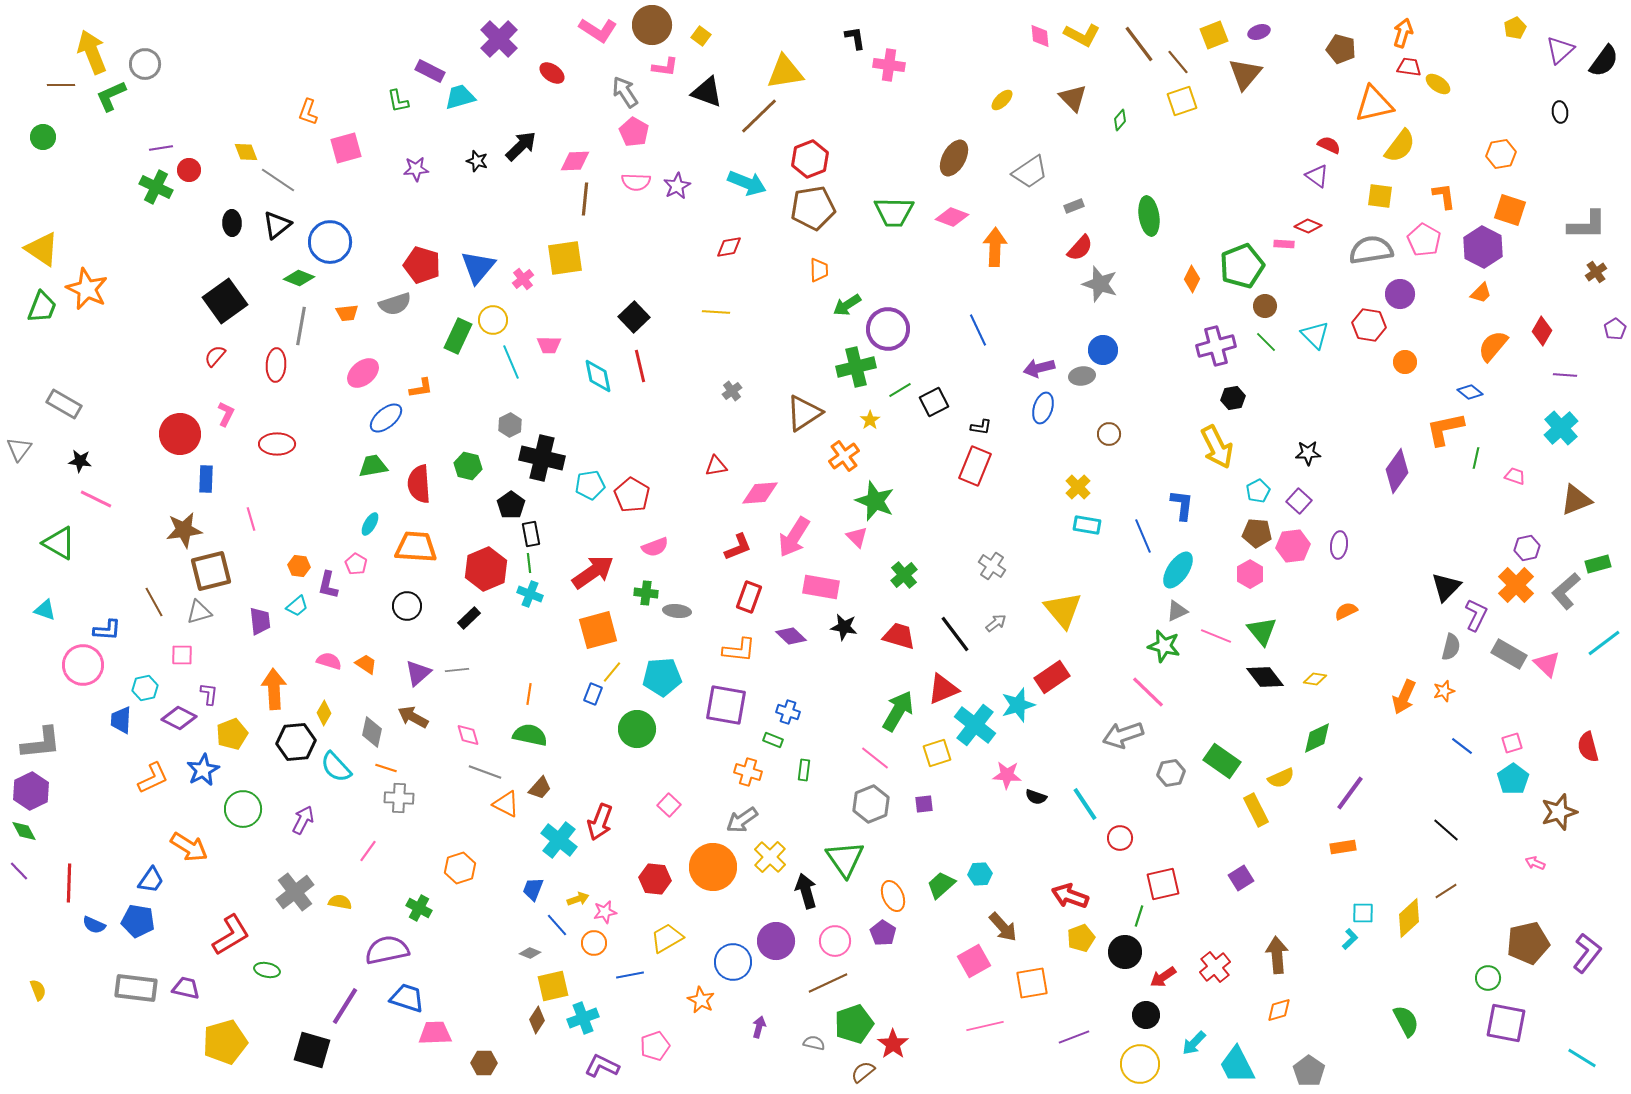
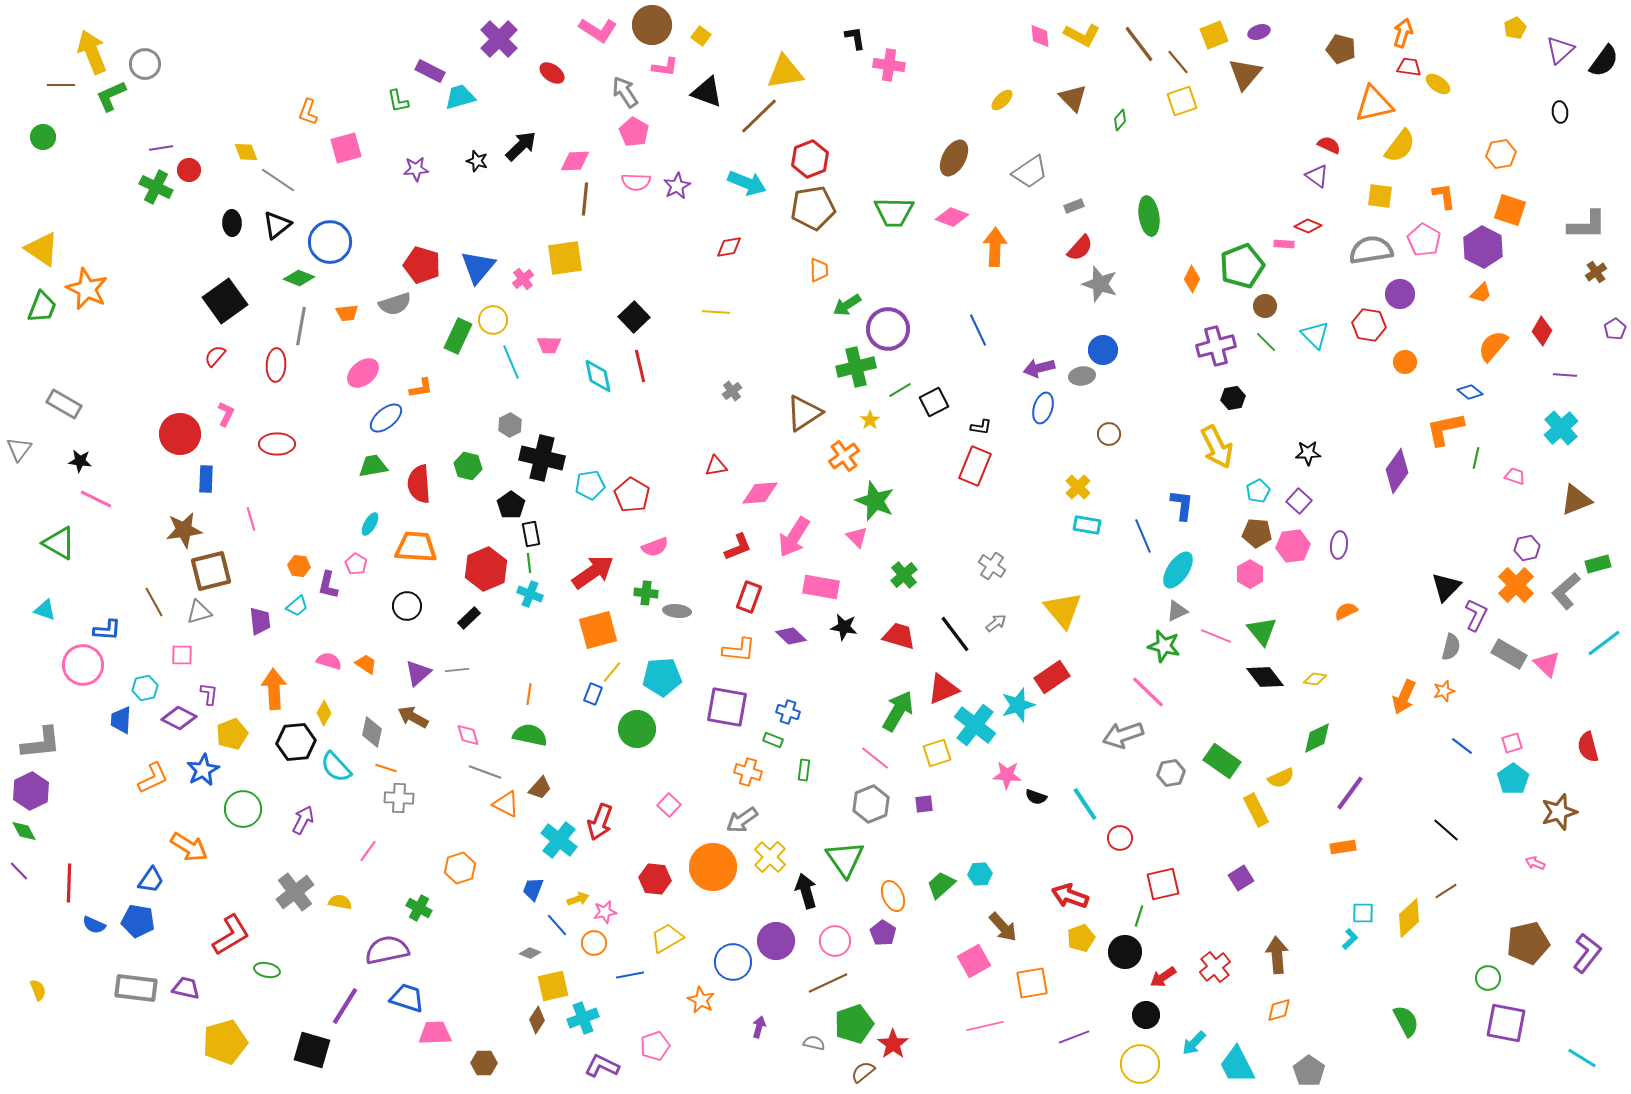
purple square at (726, 705): moved 1 px right, 2 px down
